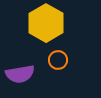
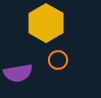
purple semicircle: moved 2 px left, 1 px up
